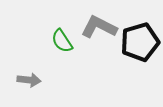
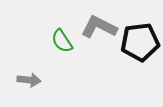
black pentagon: rotated 9 degrees clockwise
